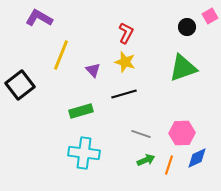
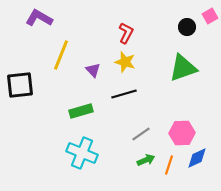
black square: rotated 32 degrees clockwise
gray line: rotated 54 degrees counterclockwise
cyan cross: moved 2 px left; rotated 16 degrees clockwise
